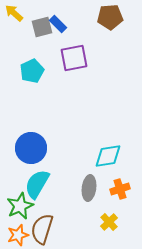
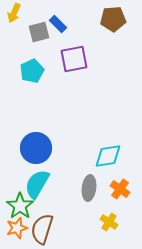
yellow arrow: rotated 108 degrees counterclockwise
brown pentagon: moved 3 px right, 2 px down
gray square: moved 3 px left, 5 px down
purple square: moved 1 px down
blue circle: moved 5 px right
orange cross: rotated 36 degrees counterclockwise
green star: rotated 12 degrees counterclockwise
yellow cross: rotated 12 degrees counterclockwise
orange star: moved 1 px left, 7 px up
